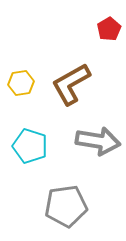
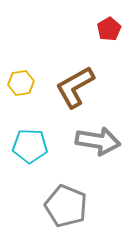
brown L-shape: moved 4 px right, 3 px down
cyan pentagon: rotated 16 degrees counterclockwise
gray pentagon: rotated 30 degrees clockwise
